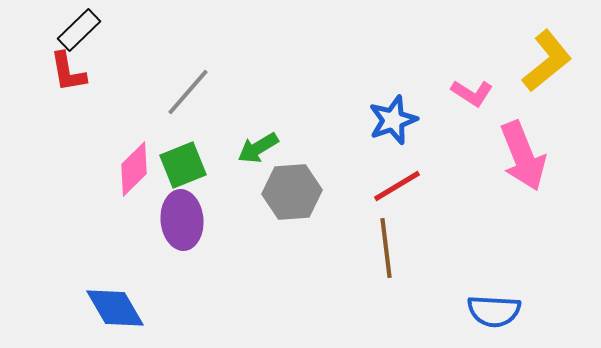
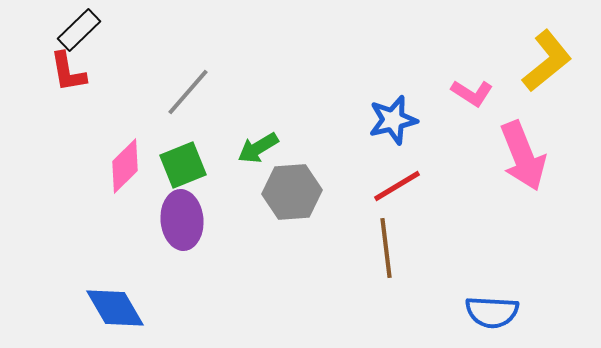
blue star: rotated 6 degrees clockwise
pink diamond: moved 9 px left, 3 px up
blue semicircle: moved 2 px left, 1 px down
